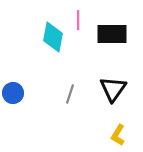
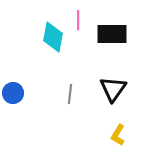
gray line: rotated 12 degrees counterclockwise
